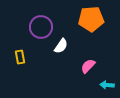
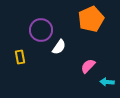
orange pentagon: rotated 20 degrees counterclockwise
purple circle: moved 3 px down
white semicircle: moved 2 px left, 1 px down
cyan arrow: moved 3 px up
